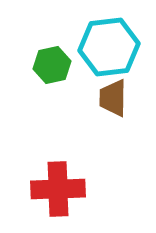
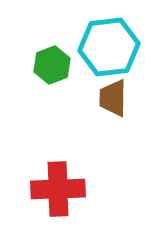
green hexagon: rotated 9 degrees counterclockwise
